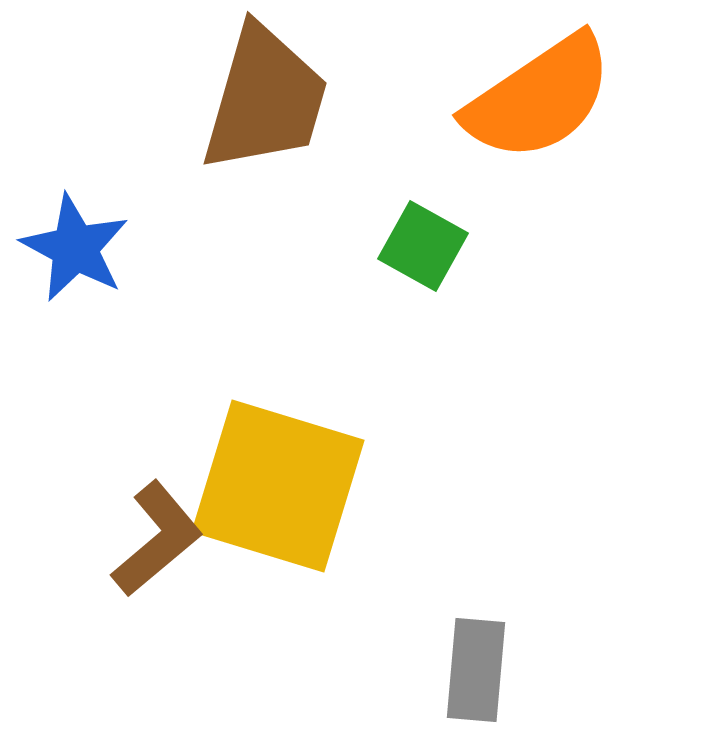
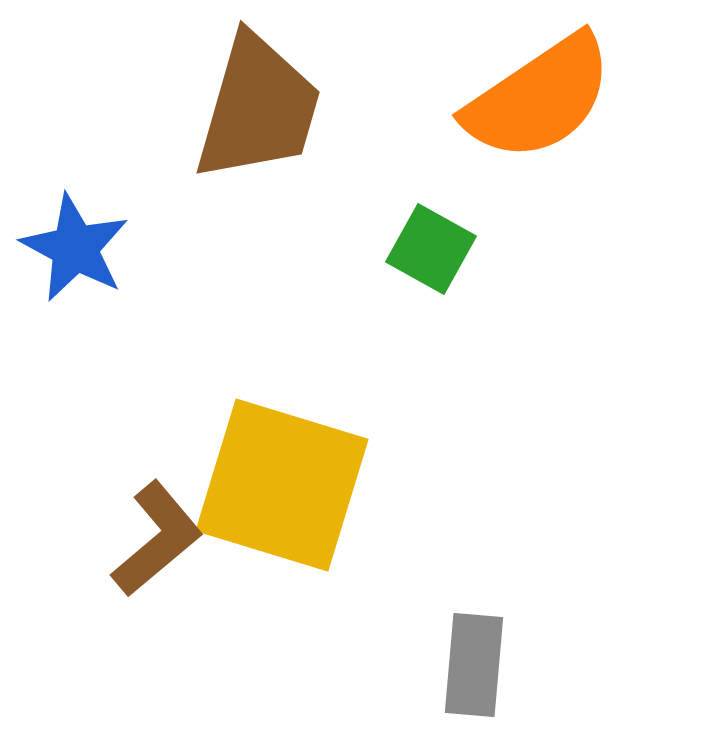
brown trapezoid: moved 7 px left, 9 px down
green square: moved 8 px right, 3 px down
yellow square: moved 4 px right, 1 px up
gray rectangle: moved 2 px left, 5 px up
